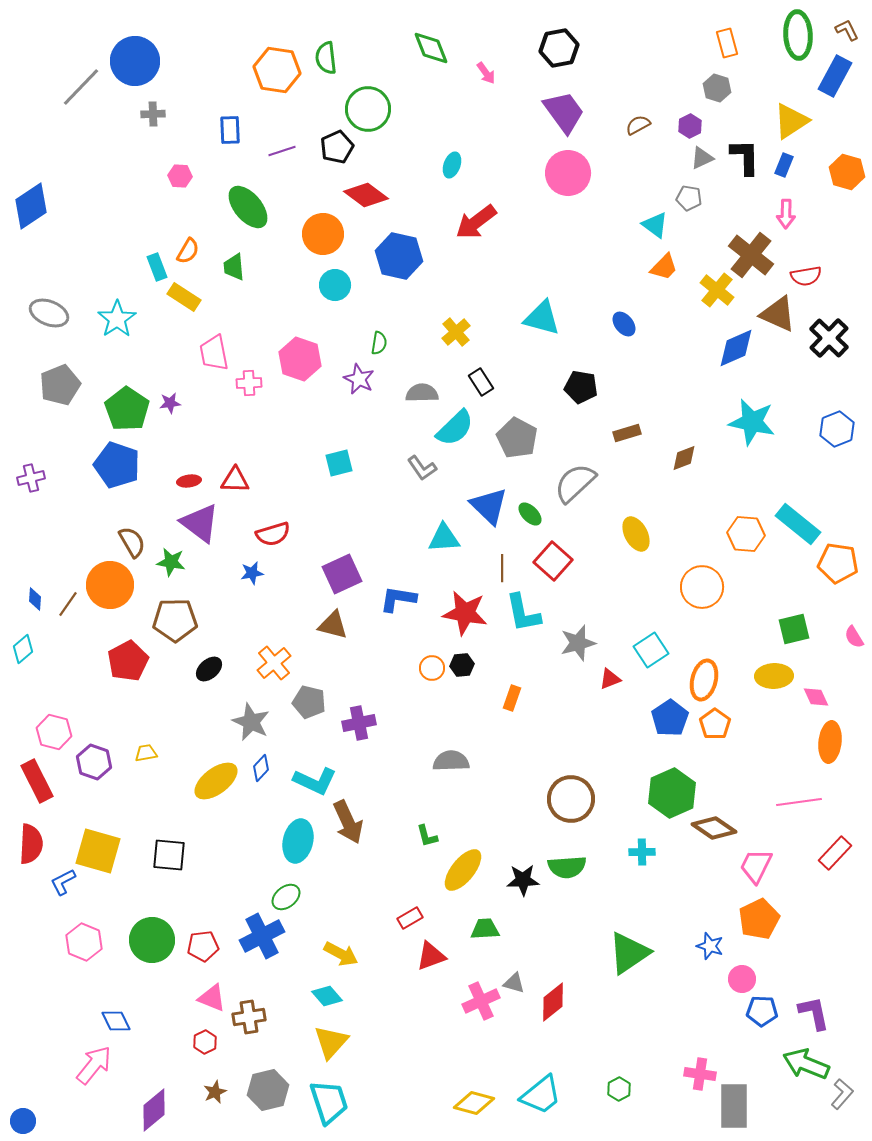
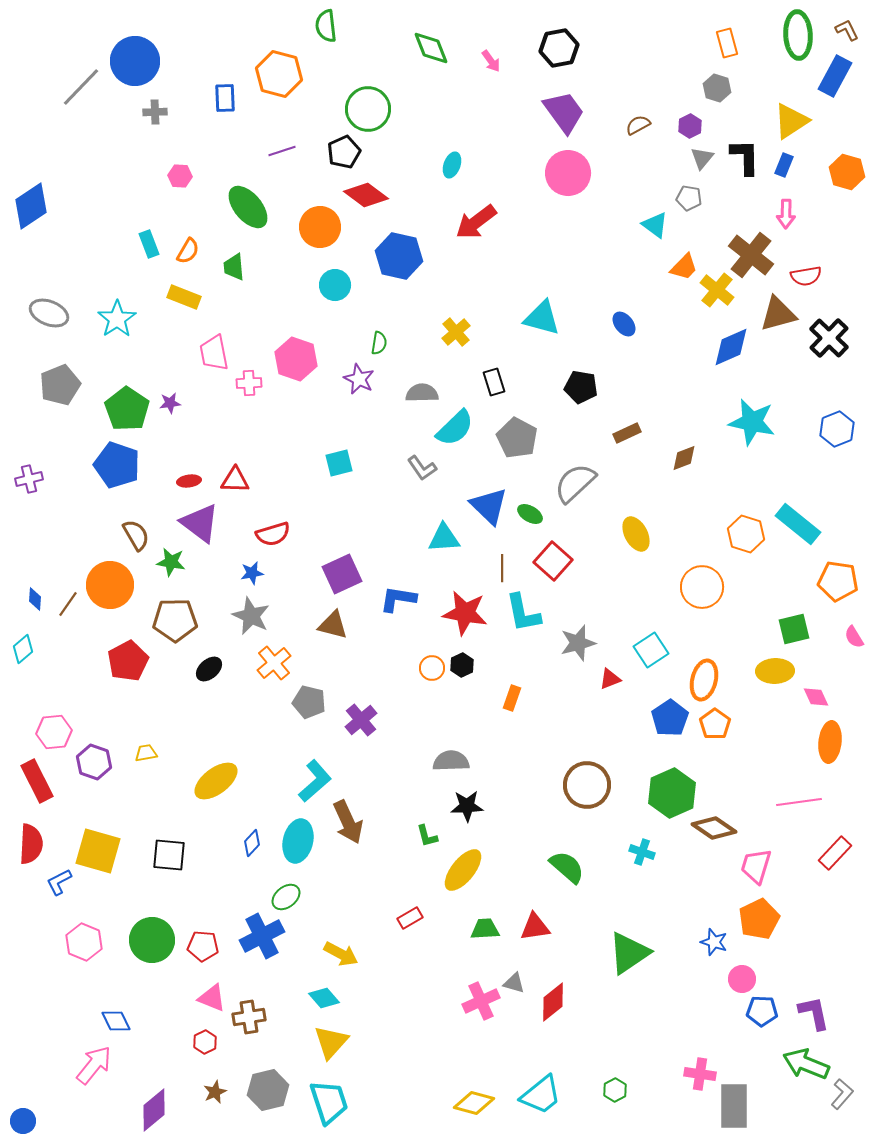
green semicircle at (326, 58): moved 32 px up
orange hexagon at (277, 70): moved 2 px right, 4 px down; rotated 6 degrees clockwise
pink arrow at (486, 73): moved 5 px right, 12 px up
gray cross at (153, 114): moved 2 px right, 2 px up
blue rectangle at (230, 130): moved 5 px left, 32 px up
black pentagon at (337, 147): moved 7 px right, 5 px down
gray triangle at (702, 158): rotated 25 degrees counterclockwise
orange circle at (323, 234): moved 3 px left, 7 px up
cyan rectangle at (157, 267): moved 8 px left, 23 px up
orange trapezoid at (664, 267): moved 20 px right
yellow rectangle at (184, 297): rotated 12 degrees counterclockwise
brown triangle at (778, 314): rotated 39 degrees counterclockwise
blue diamond at (736, 348): moved 5 px left, 1 px up
pink hexagon at (300, 359): moved 4 px left
black rectangle at (481, 382): moved 13 px right; rotated 16 degrees clockwise
brown rectangle at (627, 433): rotated 8 degrees counterclockwise
purple cross at (31, 478): moved 2 px left, 1 px down
green ellipse at (530, 514): rotated 15 degrees counterclockwise
orange hexagon at (746, 534): rotated 12 degrees clockwise
brown semicircle at (132, 542): moved 4 px right, 7 px up
orange pentagon at (838, 563): moved 18 px down
black hexagon at (462, 665): rotated 20 degrees counterclockwise
yellow ellipse at (774, 676): moved 1 px right, 5 px up
gray star at (251, 722): moved 106 px up
purple cross at (359, 723): moved 2 px right, 3 px up; rotated 28 degrees counterclockwise
pink hexagon at (54, 732): rotated 20 degrees counterclockwise
blue diamond at (261, 768): moved 9 px left, 75 px down
cyan L-shape at (315, 781): rotated 66 degrees counterclockwise
brown circle at (571, 799): moved 16 px right, 14 px up
cyan cross at (642, 852): rotated 20 degrees clockwise
pink trapezoid at (756, 866): rotated 9 degrees counterclockwise
green semicircle at (567, 867): rotated 135 degrees counterclockwise
black star at (523, 880): moved 56 px left, 74 px up
blue L-shape at (63, 882): moved 4 px left
red pentagon at (203, 946): rotated 12 degrees clockwise
blue star at (710, 946): moved 4 px right, 4 px up
red triangle at (431, 956): moved 104 px right, 29 px up; rotated 12 degrees clockwise
cyan diamond at (327, 996): moved 3 px left, 2 px down
green hexagon at (619, 1089): moved 4 px left, 1 px down
